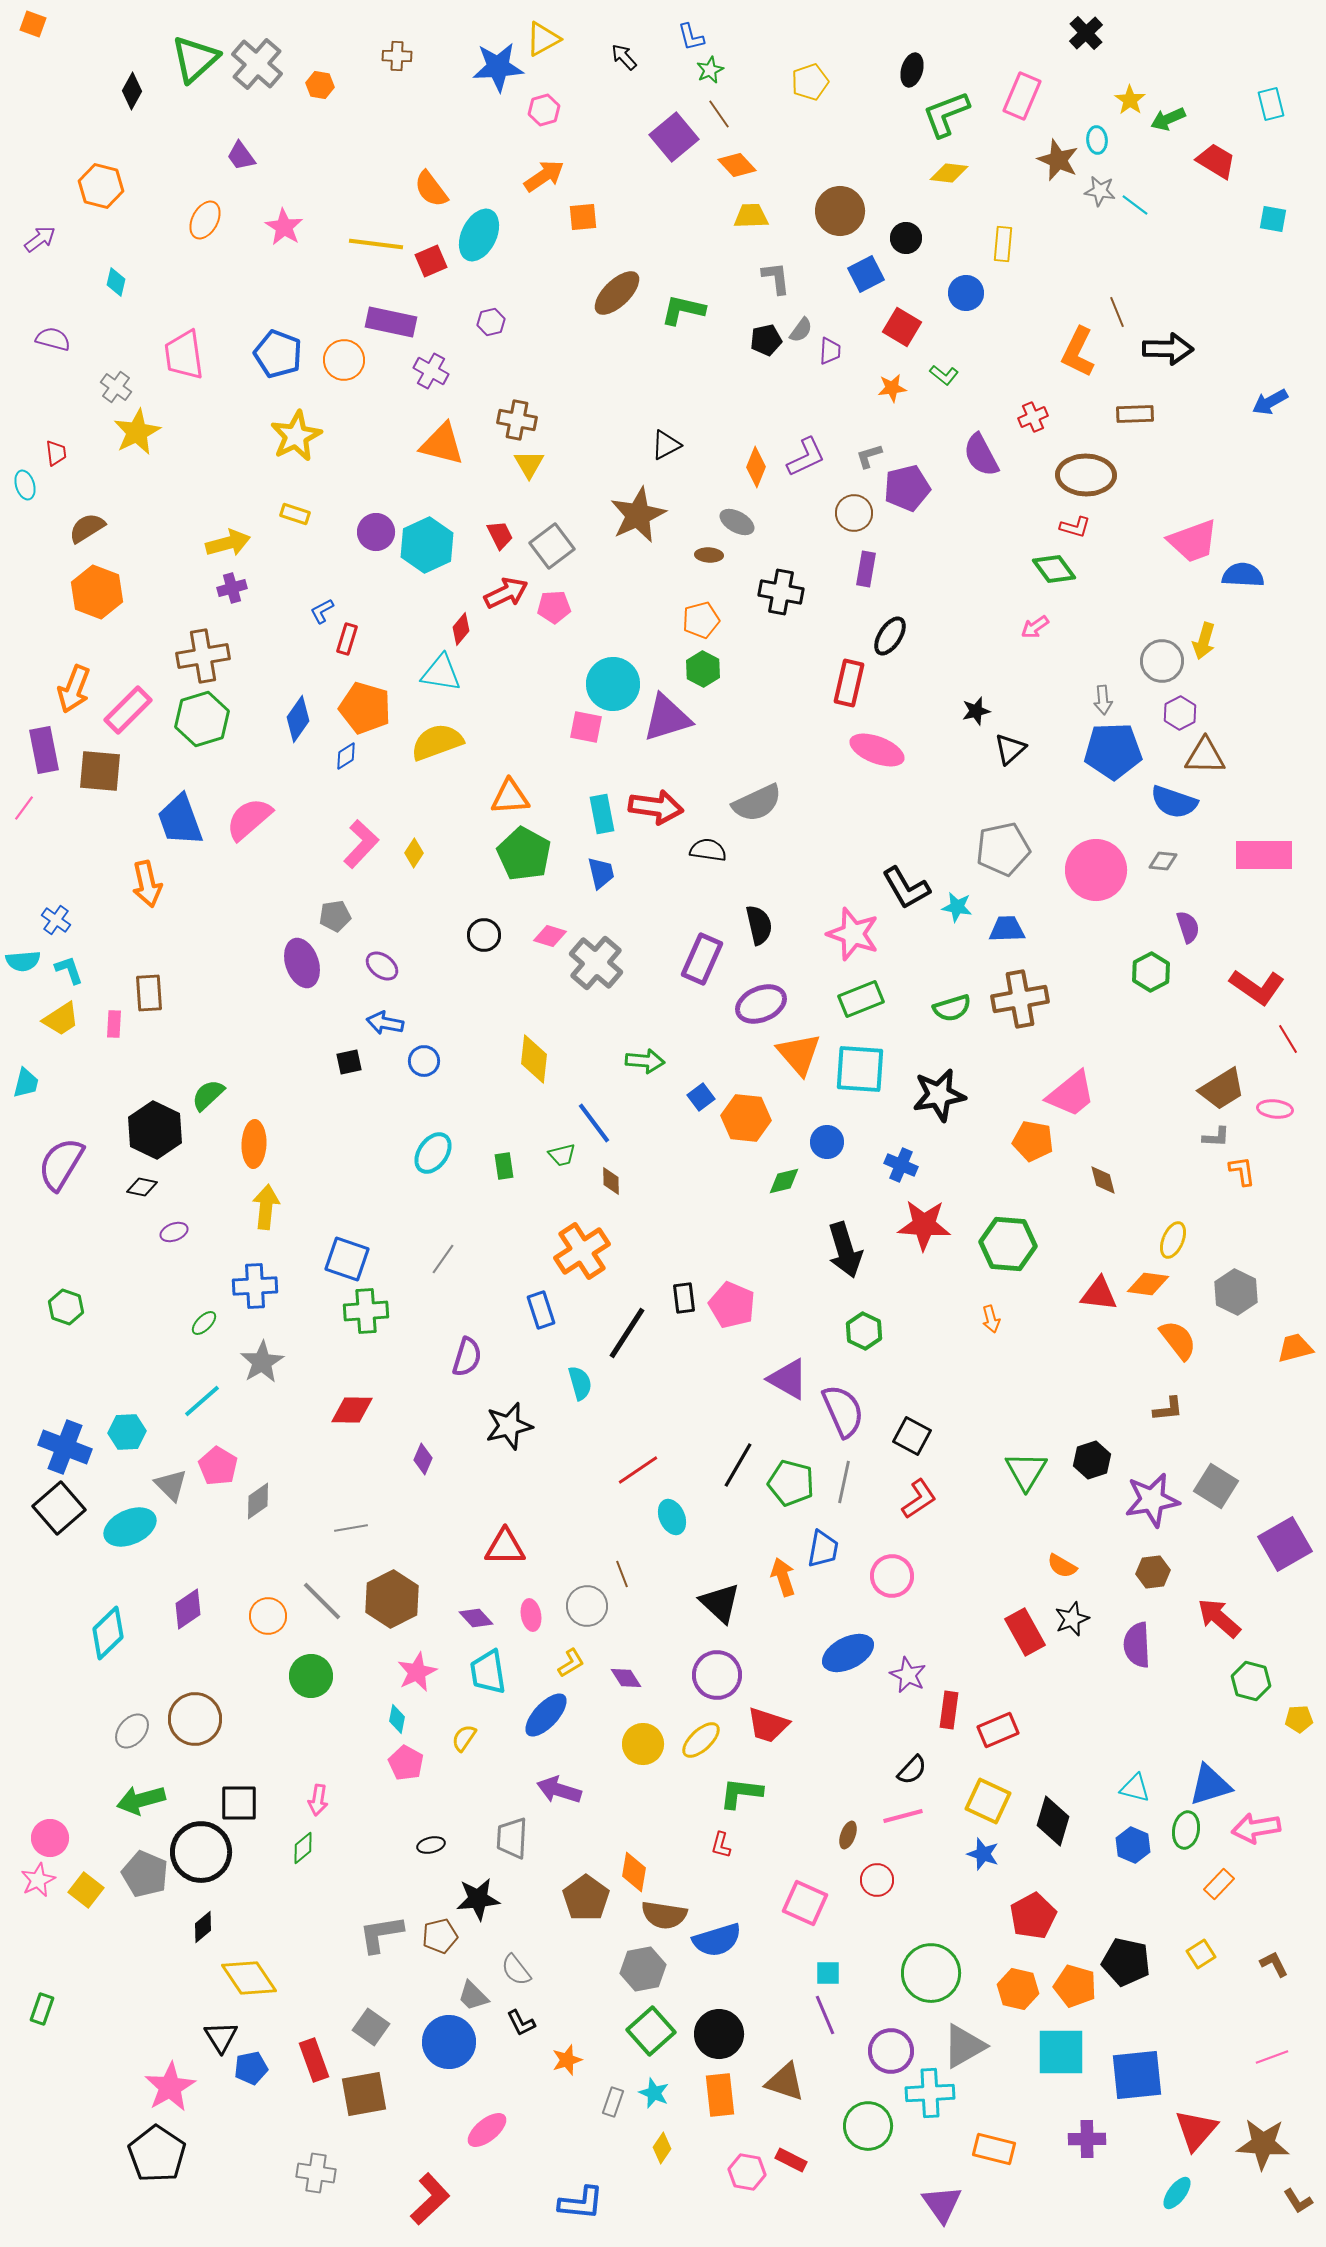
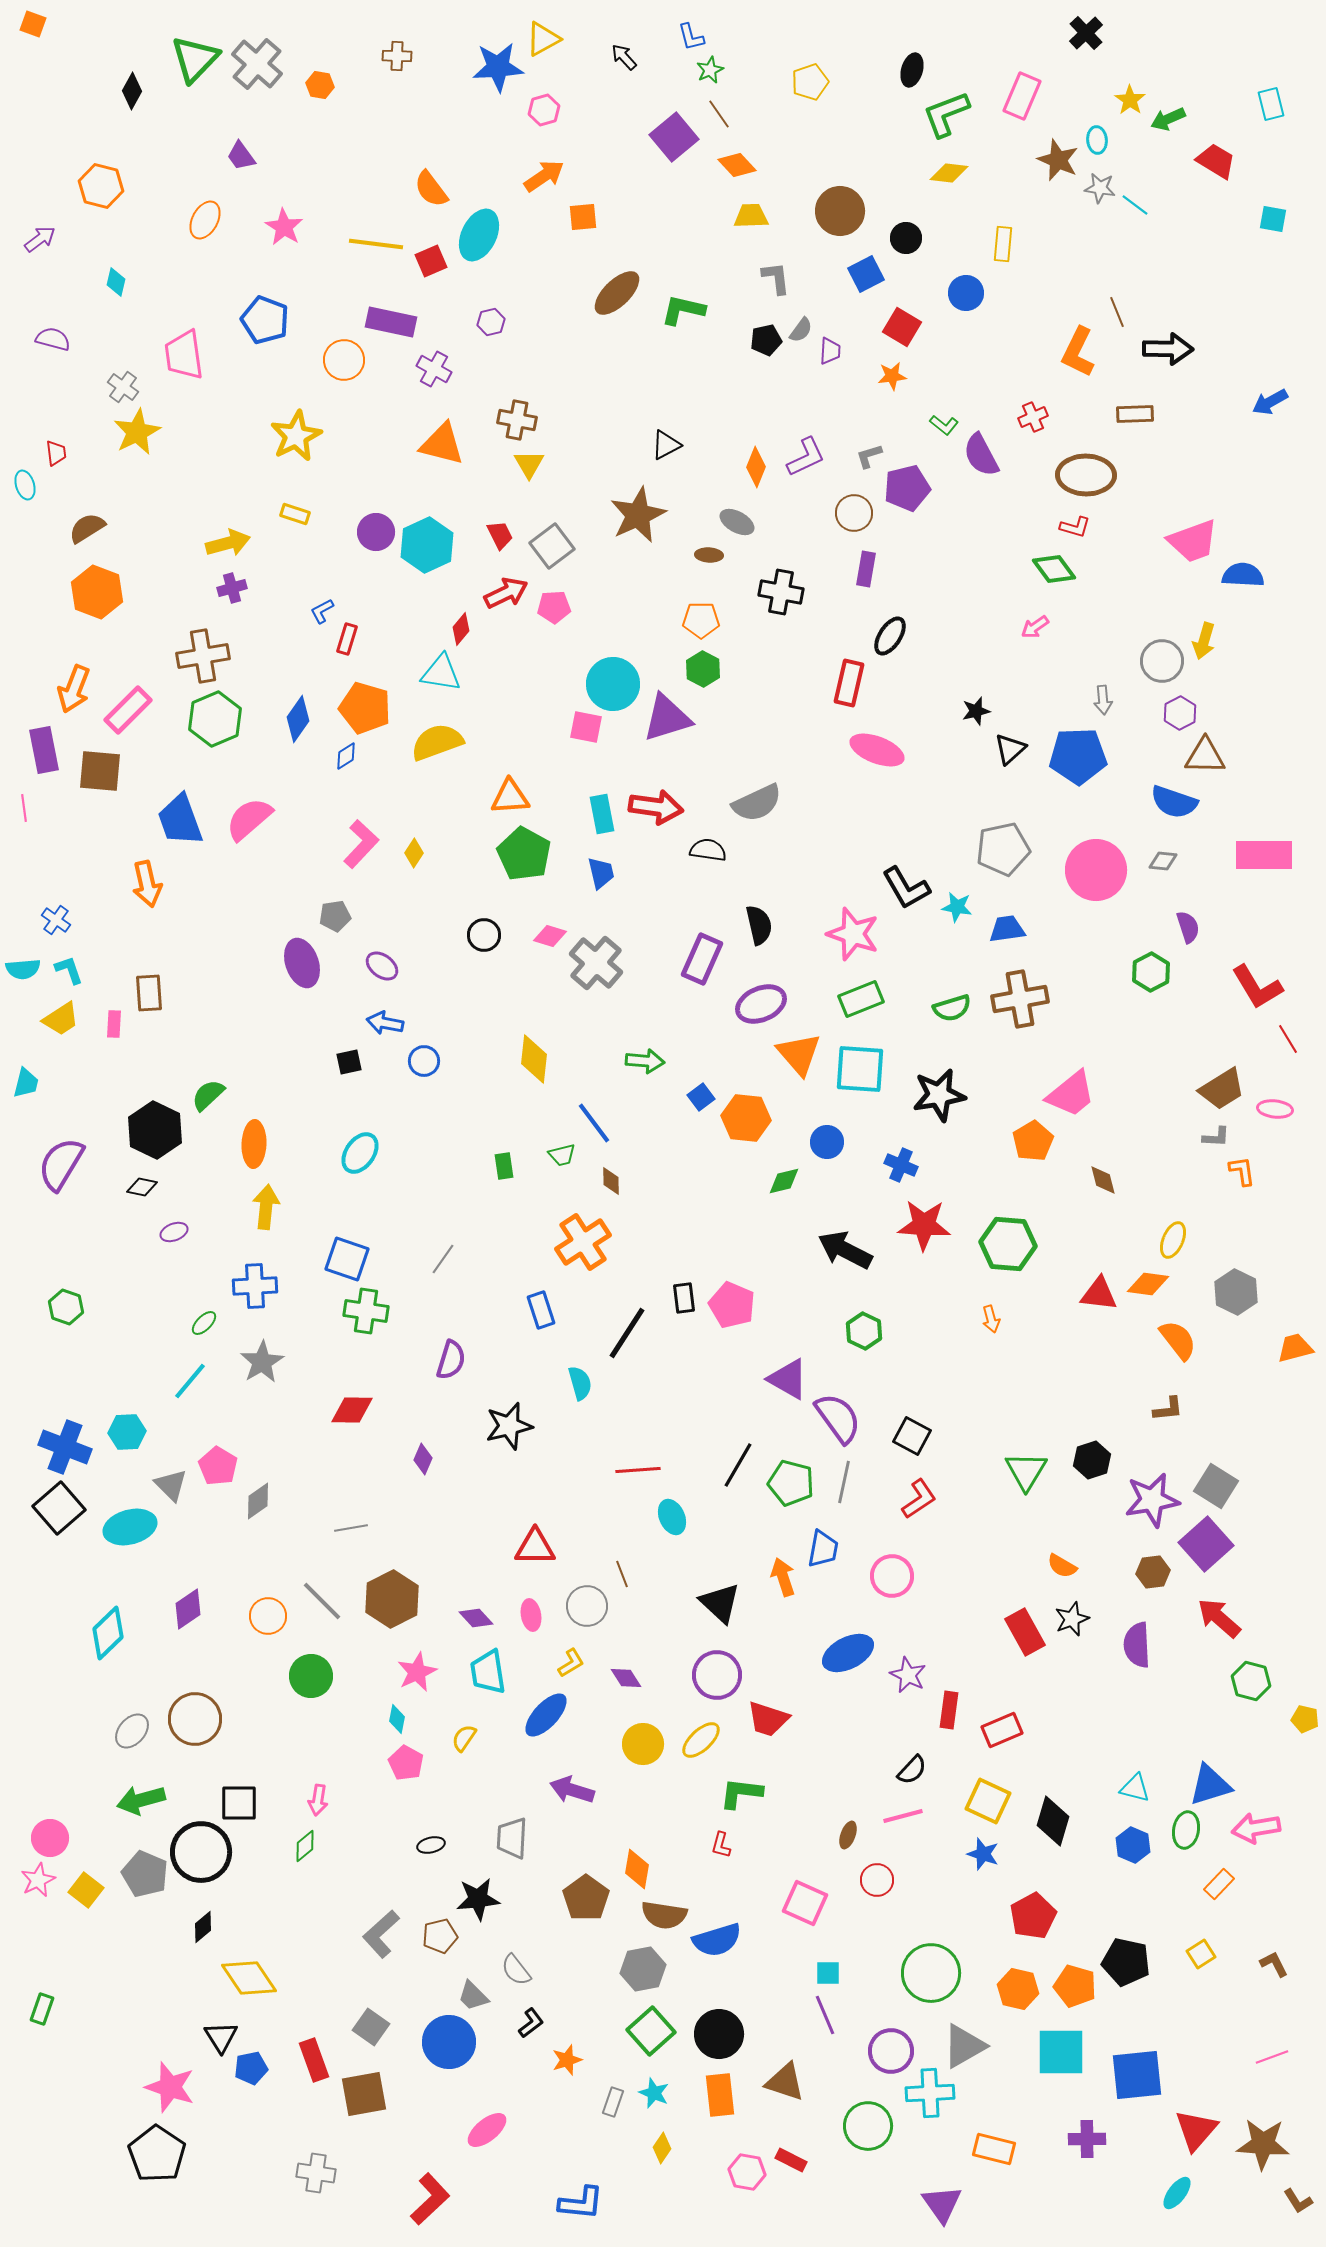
green triangle at (195, 59): rotated 4 degrees counterclockwise
gray star at (1100, 191): moved 3 px up
blue pentagon at (278, 354): moved 13 px left, 34 px up
purple cross at (431, 371): moved 3 px right, 2 px up
green L-shape at (944, 375): moved 50 px down
gray cross at (116, 387): moved 7 px right
orange star at (892, 388): moved 12 px up
orange pentagon at (701, 620): rotated 15 degrees clockwise
green hexagon at (202, 719): moved 13 px right; rotated 6 degrees counterclockwise
blue pentagon at (1113, 751): moved 35 px left, 5 px down
pink line at (24, 808): rotated 44 degrees counterclockwise
blue trapezoid at (1007, 929): rotated 6 degrees counterclockwise
cyan semicircle at (23, 961): moved 8 px down
red L-shape at (1257, 987): rotated 24 degrees clockwise
orange pentagon at (1033, 1141): rotated 30 degrees clockwise
cyan ellipse at (433, 1153): moved 73 px left
black arrow at (845, 1250): rotated 134 degrees clockwise
orange cross at (582, 1251): moved 1 px right, 9 px up
green cross at (366, 1311): rotated 12 degrees clockwise
purple semicircle at (467, 1357): moved 16 px left, 3 px down
cyan line at (202, 1401): moved 12 px left, 20 px up; rotated 9 degrees counterclockwise
purple semicircle at (843, 1411): moved 5 px left, 7 px down; rotated 12 degrees counterclockwise
red line at (638, 1470): rotated 30 degrees clockwise
cyan ellipse at (130, 1527): rotated 9 degrees clockwise
purple square at (1285, 1544): moved 79 px left; rotated 12 degrees counterclockwise
red triangle at (505, 1547): moved 30 px right
yellow pentagon at (1299, 1719): moved 6 px right; rotated 16 degrees clockwise
red trapezoid at (768, 1725): moved 6 px up
red rectangle at (998, 1730): moved 4 px right
purple arrow at (559, 1790): moved 13 px right
green diamond at (303, 1848): moved 2 px right, 2 px up
orange diamond at (634, 1872): moved 3 px right, 3 px up
gray L-shape at (381, 1934): rotated 33 degrees counterclockwise
black L-shape at (521, 2023): moved 10 px right; rotated 100 degrees counterclockwise
pink star at (170, 2087): rotated 24 degrees counterclockwise
